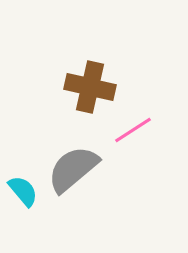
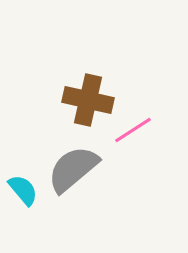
brown cross: moved 2 px left, 13 px down
cyan semicircle: moved 1 px up
